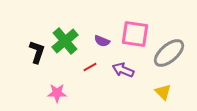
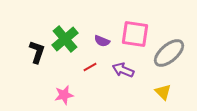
green cross: moved 2 px up
pink star: moved 7 px right, 2 px down; rotated 12 degrees counterclockwise
